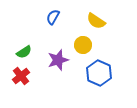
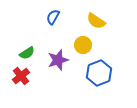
green semicircle: moved 3 px right, 1 px down
blue hexagon: rotated 15 degrees clockwise
